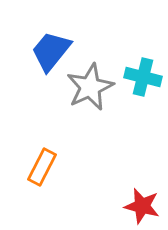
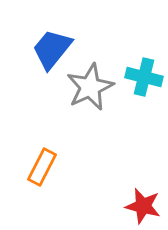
blue trapezoid: moved 1 px right, 2 px up
cyan cross: moved 1 px right
red star: moved 1 px right
